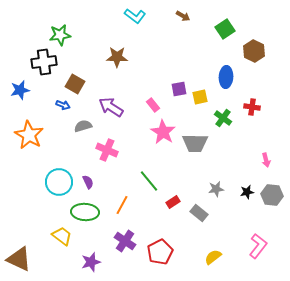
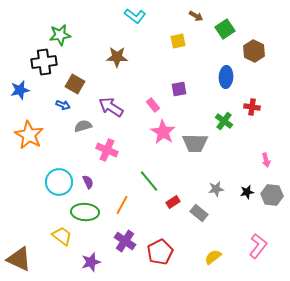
brown arrow: moved 13 px right
yellow square: moved 22 px left, 56 px up
green cross: moved 1 px right, 3 px down
